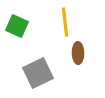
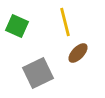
yellow line: rotated 8 degrees counterclockwise
brown ellipse: rotated 45 degrees clockwise
